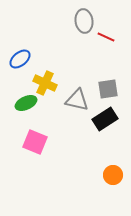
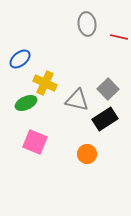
gray ellipse: moved 3 px right, 3 px down
red line: moved 13 px right; rotated 12 degrees counterclockwise
gray square: rotated 35 degrees counterclockwise
orange circle: moved 26 px left, 21 px up
